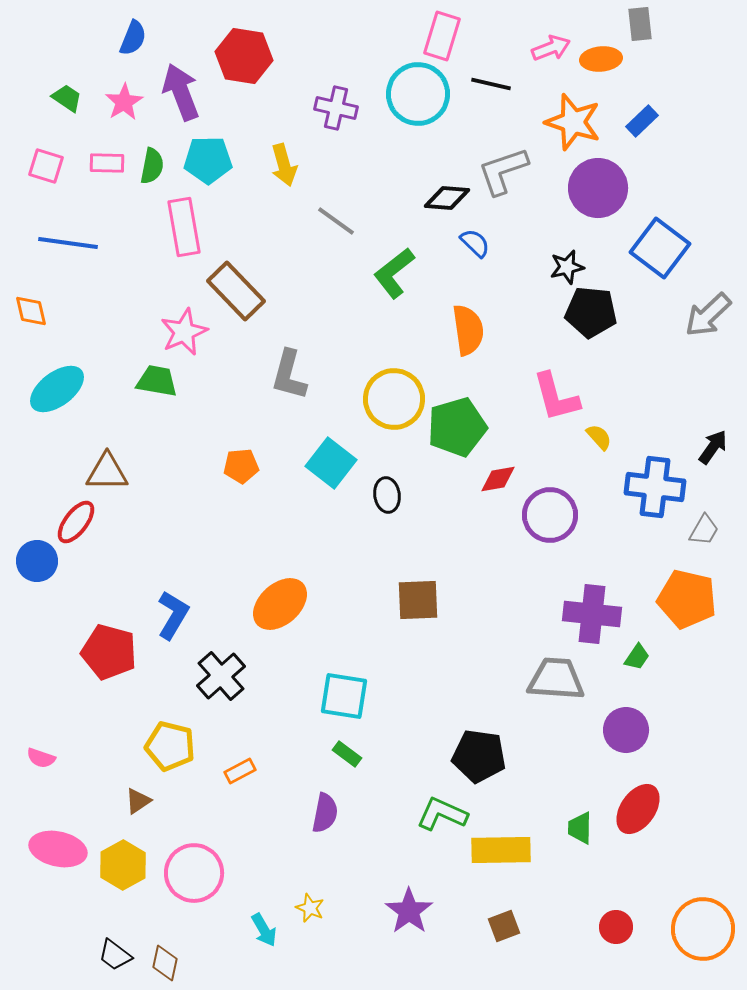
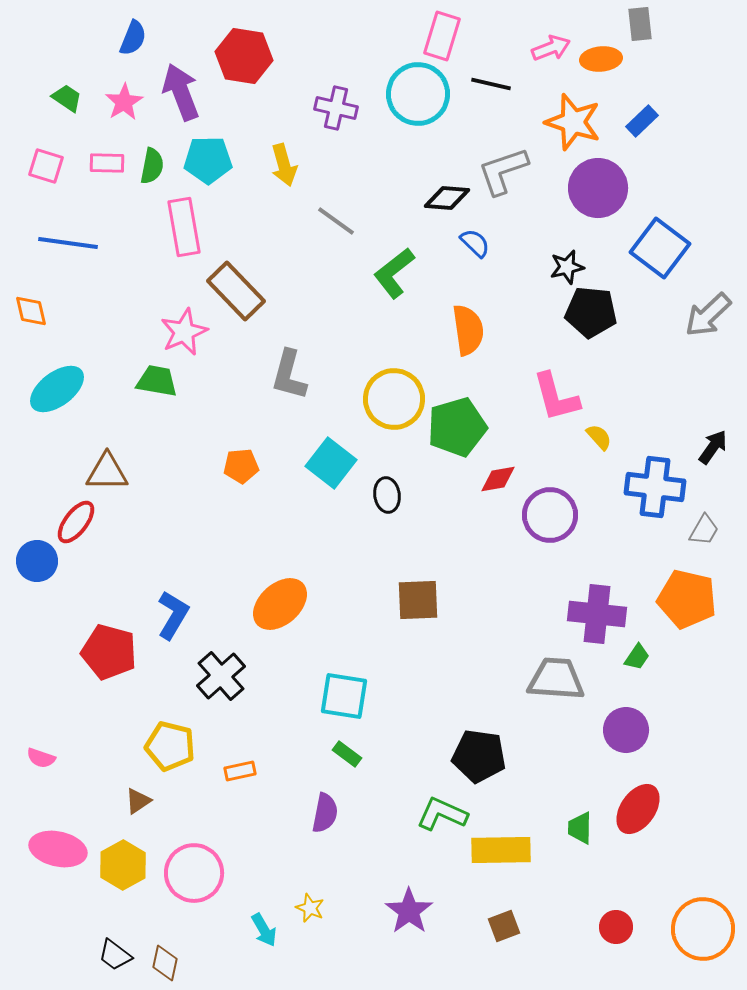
purple cross at (592, 614): moved 5 px right
orange rectangle at (240, 771): rotated 16 degrees clockwise
